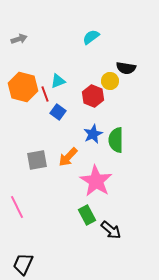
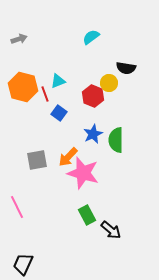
yellow circle: moved 1 px left, 2 px down
blue square: moved 1 px right, 1 px down
pink star: moved 13 px left, 8 px up; rotated 16 degrees counterclockwise
